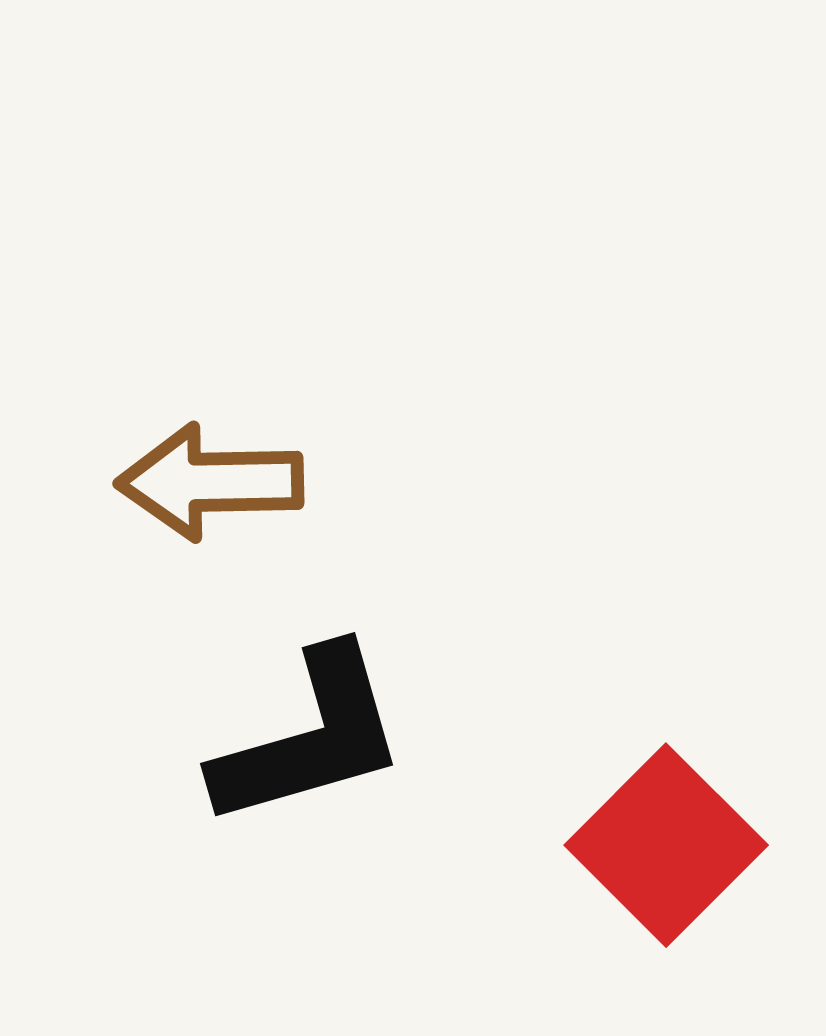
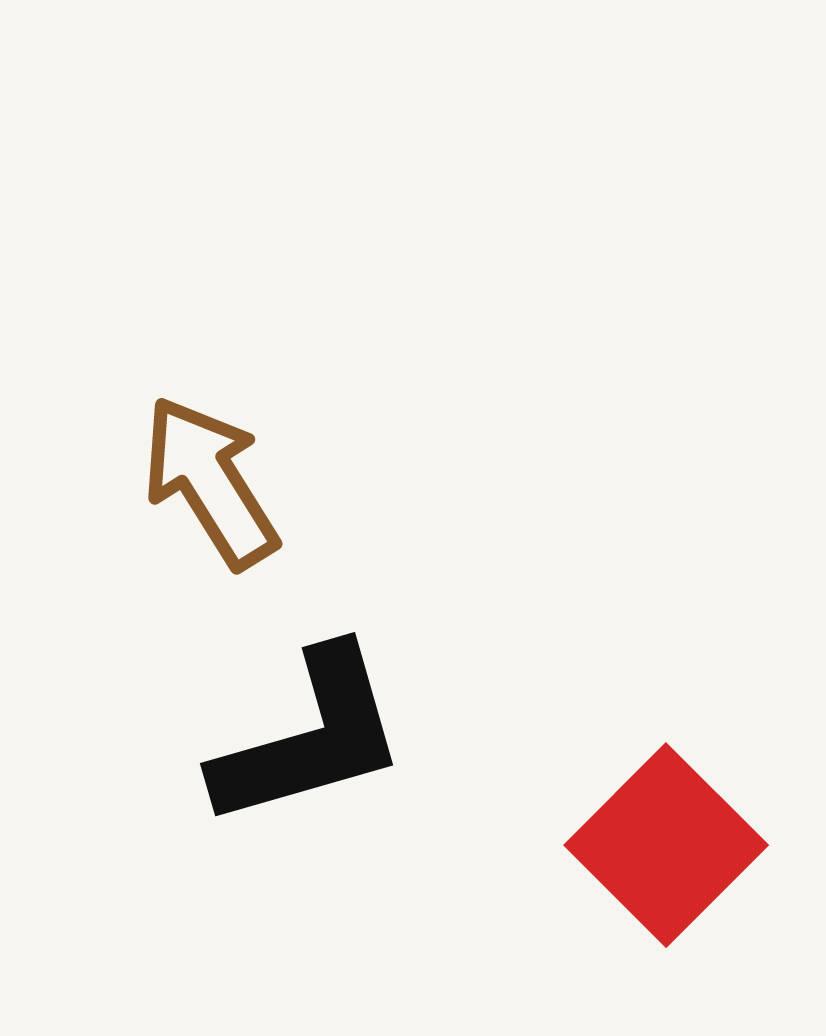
brown arrow: rotated 59 degrees clockwise
